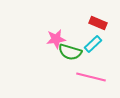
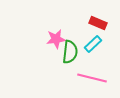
green semicircle: rotated 100 degrees counterclockwise
pink line: moved 1 px right, 1 px down
